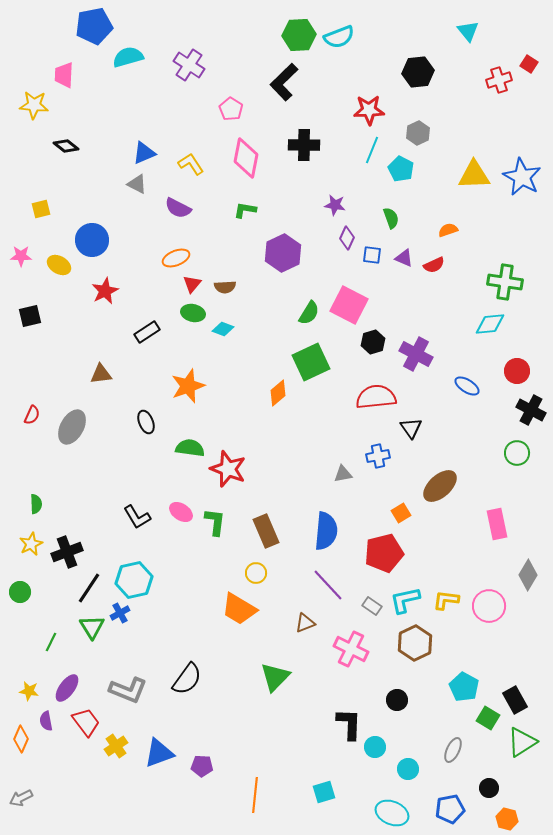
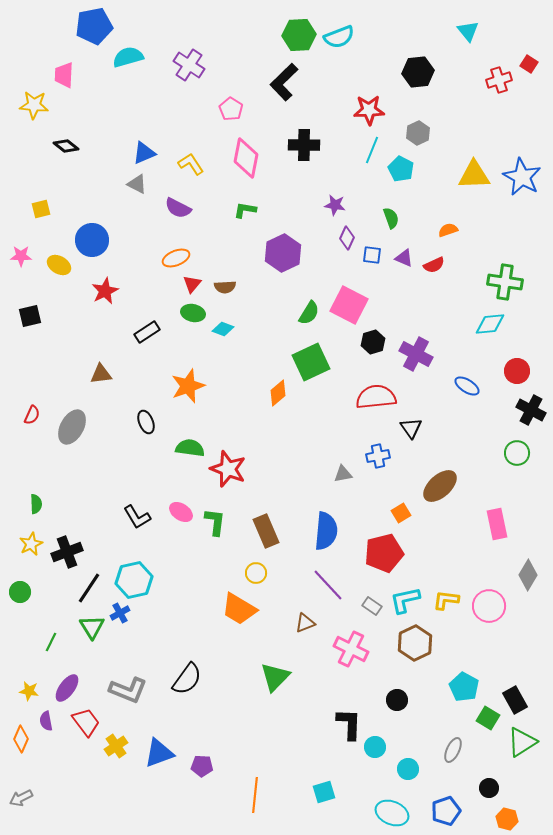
blue pentagon at (450, 809): moved 4 px left, 2 px down; rotated 8 degrees counterclockwise
